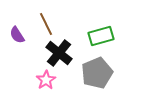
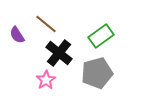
brown line: rotated 25 degrees counterclockwise
green rectangle: rotated 20 degrees counterclockwise
gray pentagon: rotated 8 degrees clockwise
